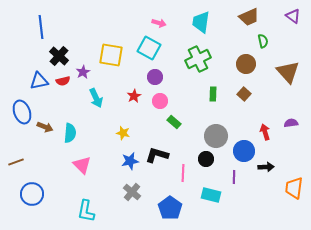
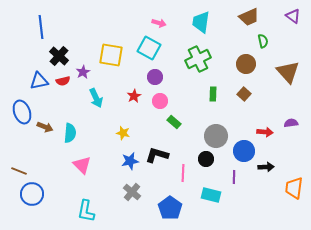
red arrow at (265, 132): rotated 112 degrees clockwise
brown line at (16, 162): moved 3 px right, 9 px down; rotated 42 degrees clockwise
